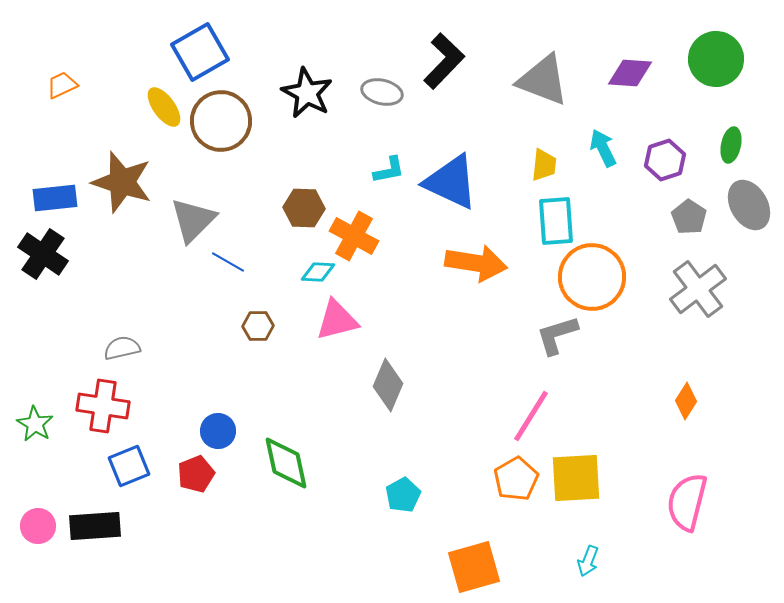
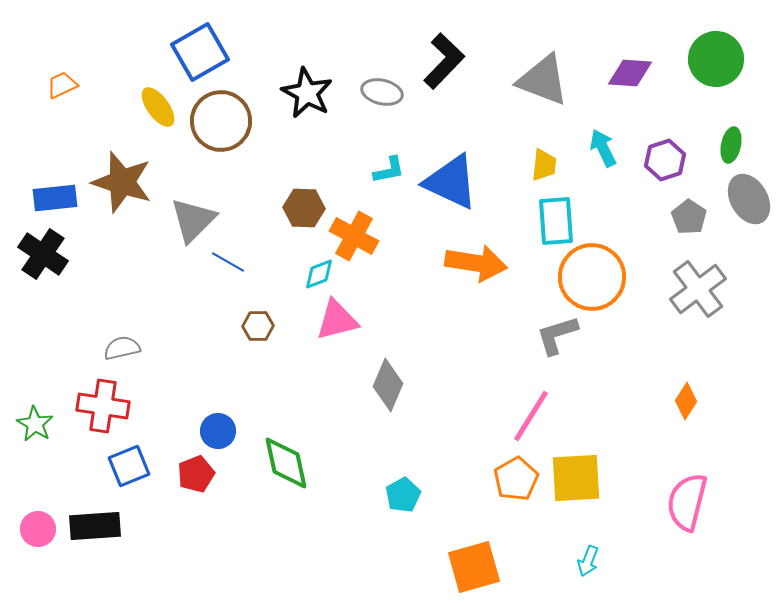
yellow ellipse at (164, 107): moved 6 px left
gray ellipse at (749, 205): moved 6 px up
cyan diamond at (318, 272): moved 1 px right, 2 px down; rotated 24 degrees counterclockwise
pink circle at (38, 526): moved 3 px down
